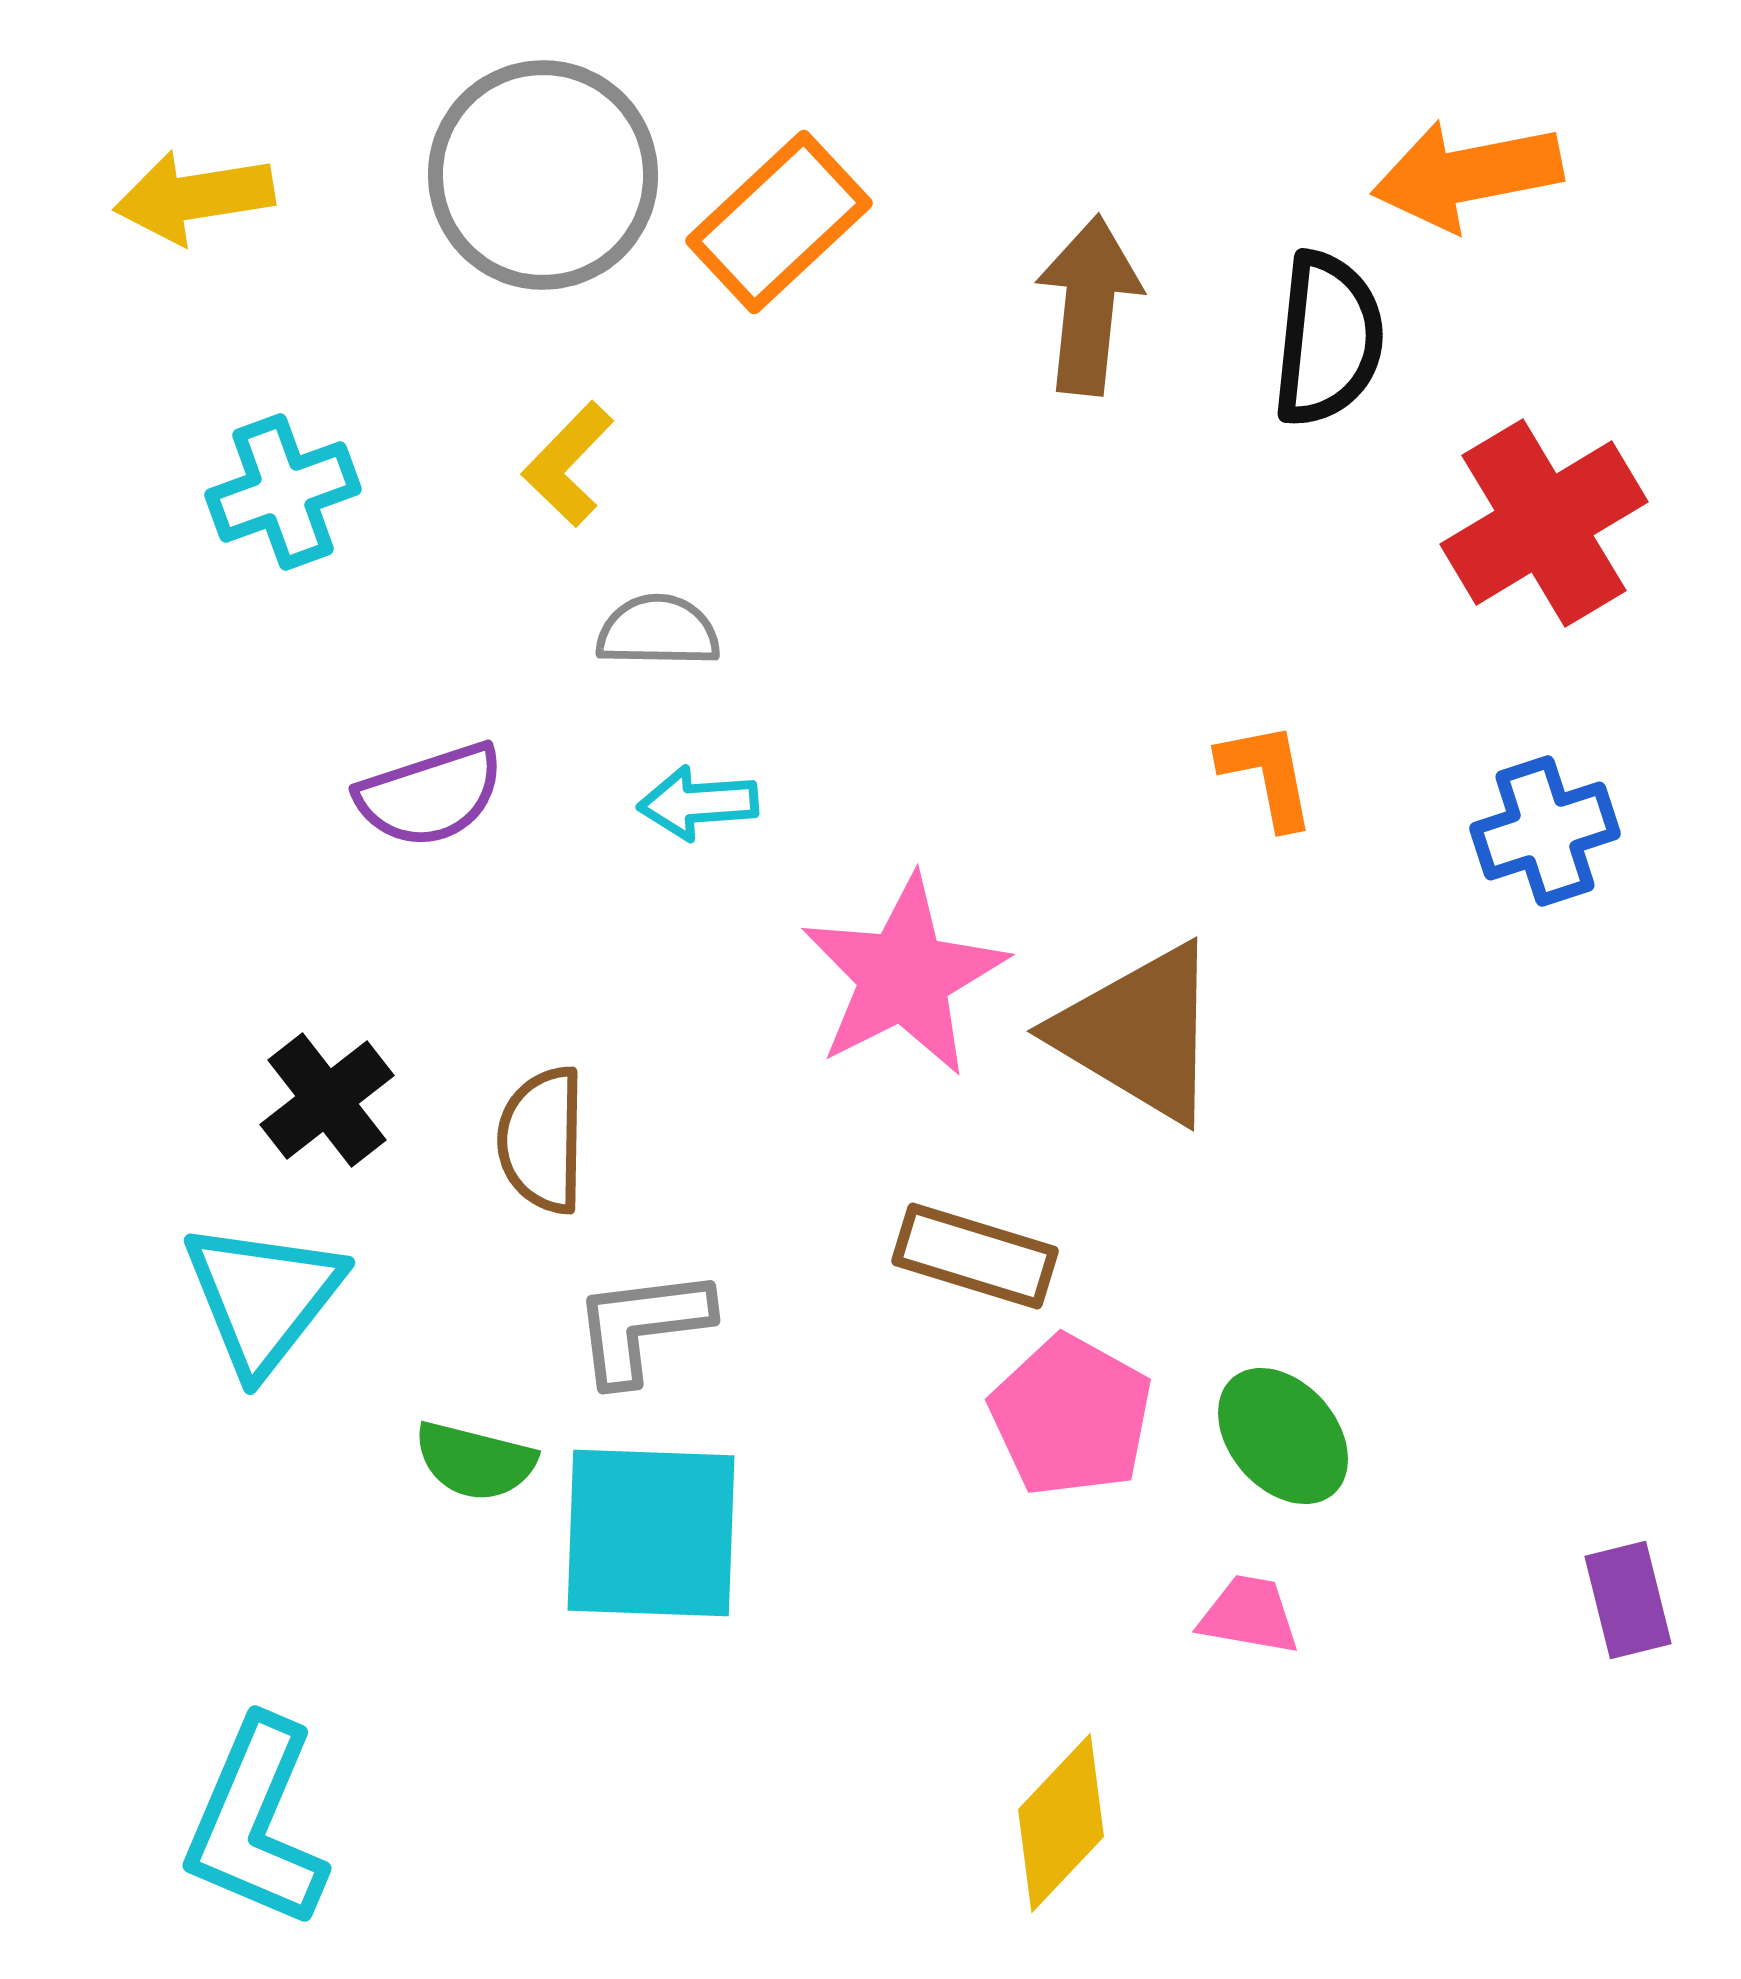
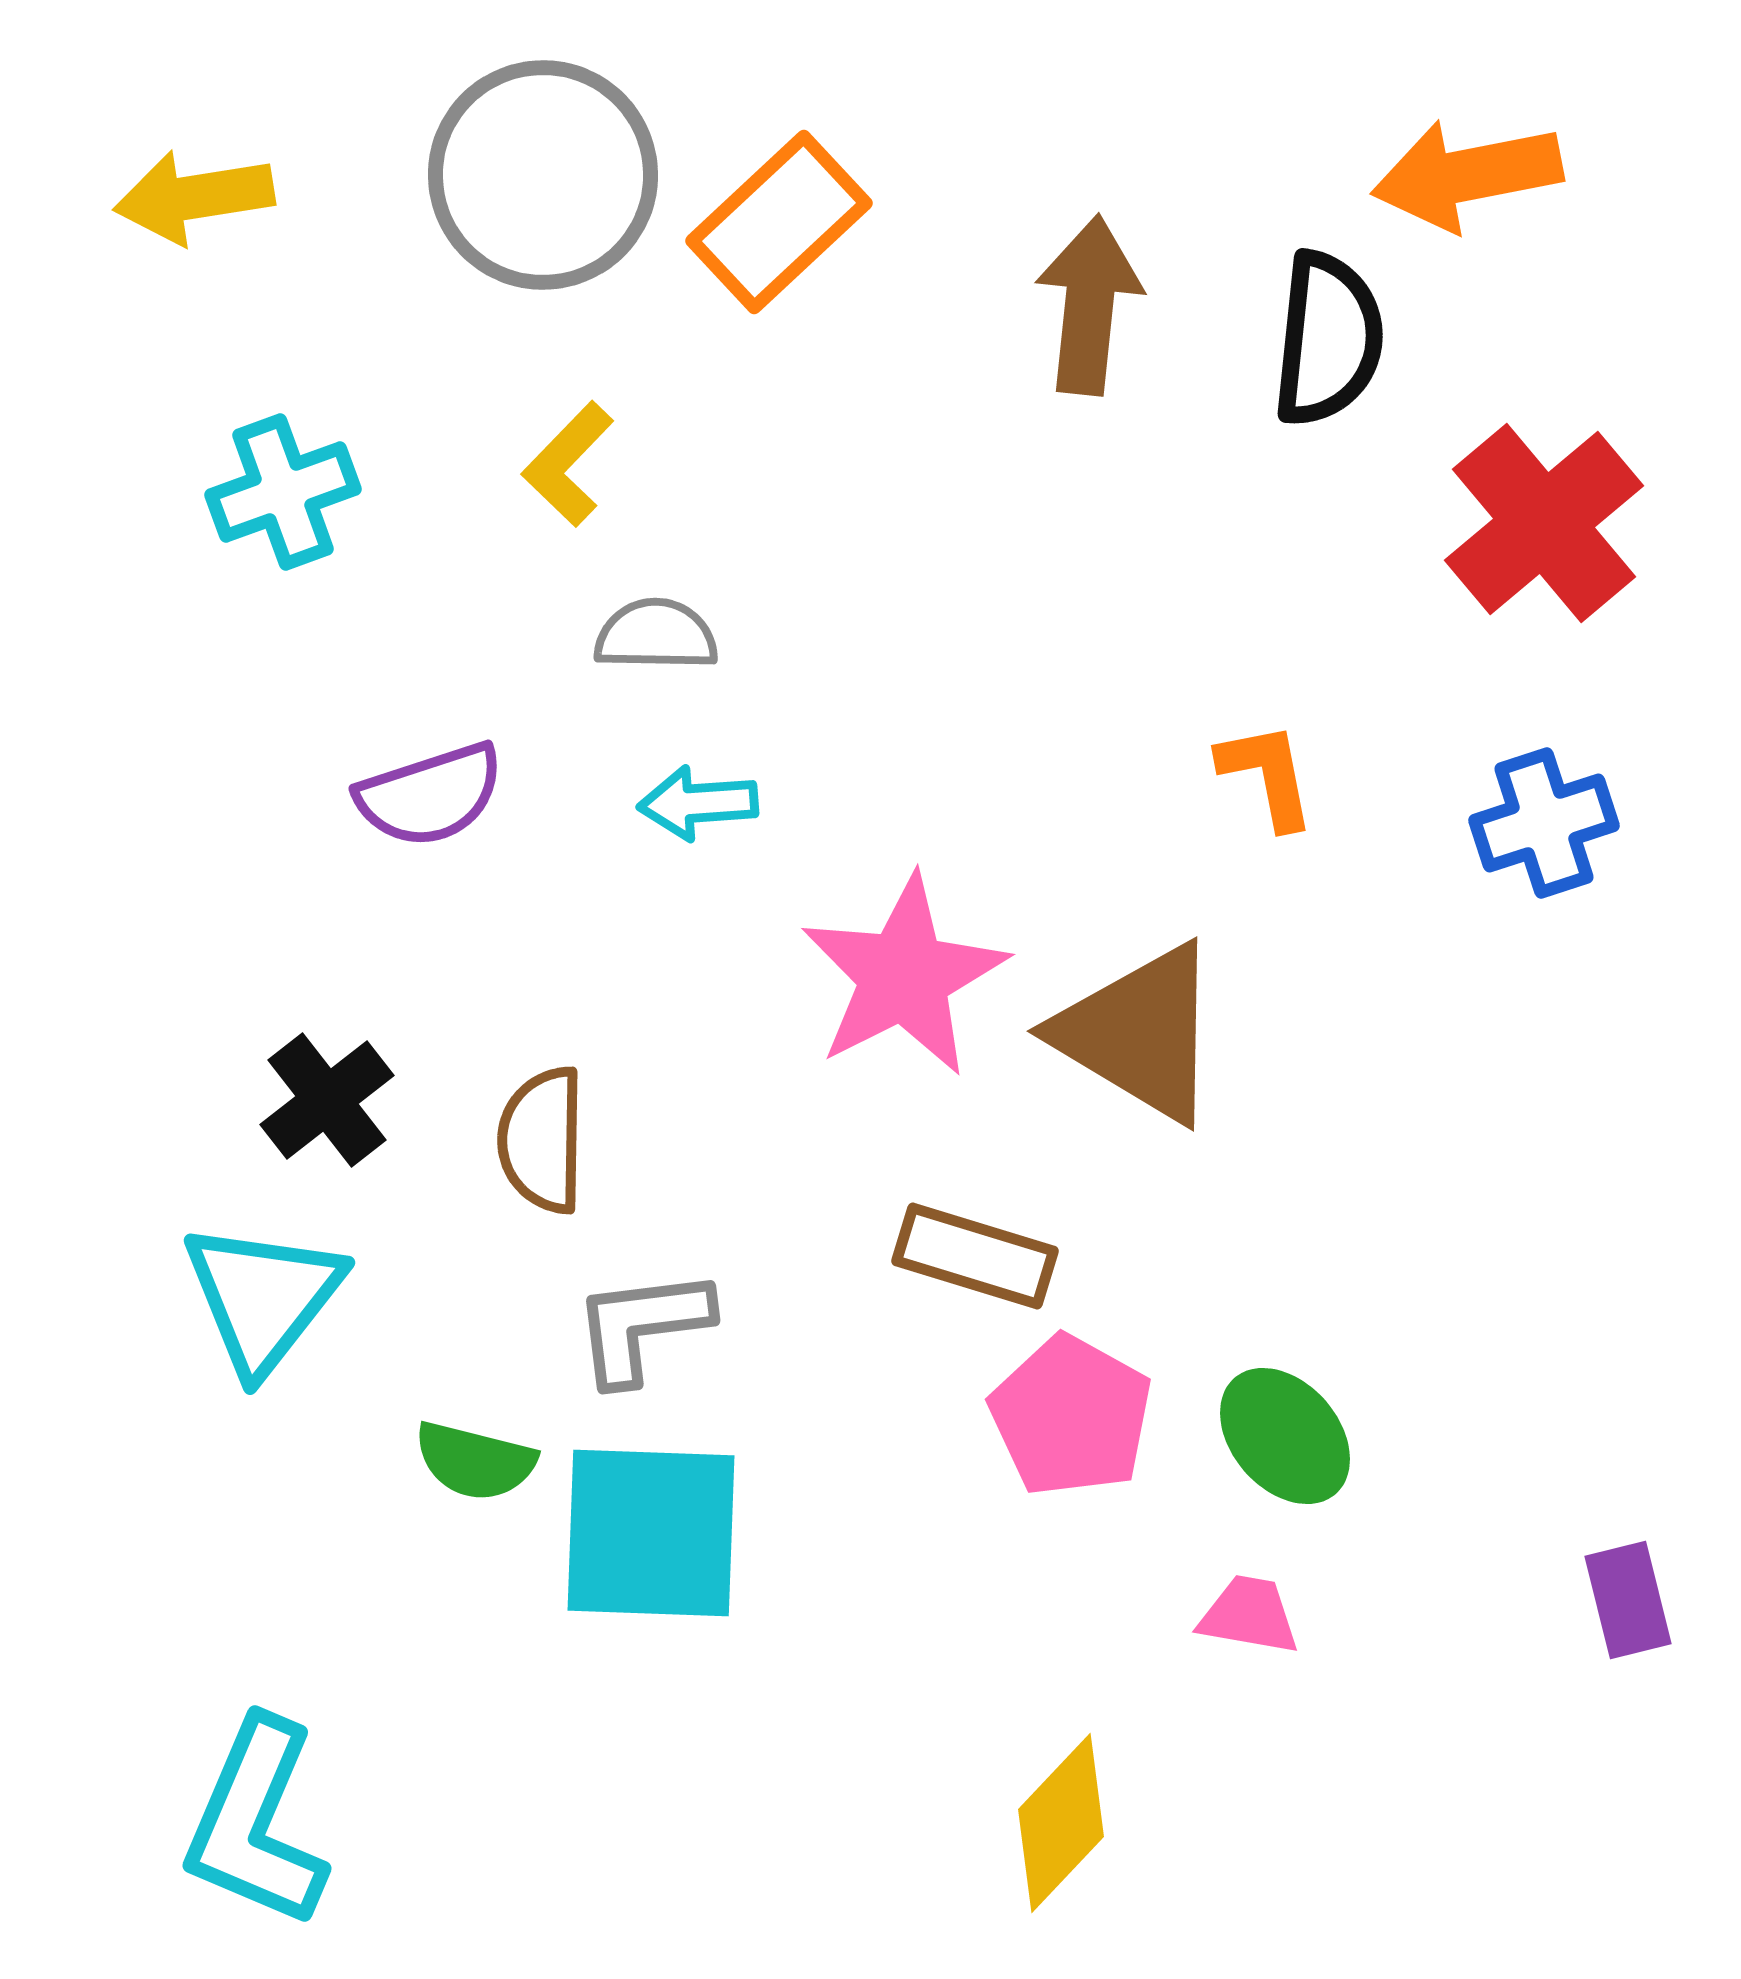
red cross: rotated 9 degrees counterclockwise
gray semicircle: moved 2 px left, 4 px down
blue cross: moved 1 px left, 8 px up
green ellipse: moved 2 px right
